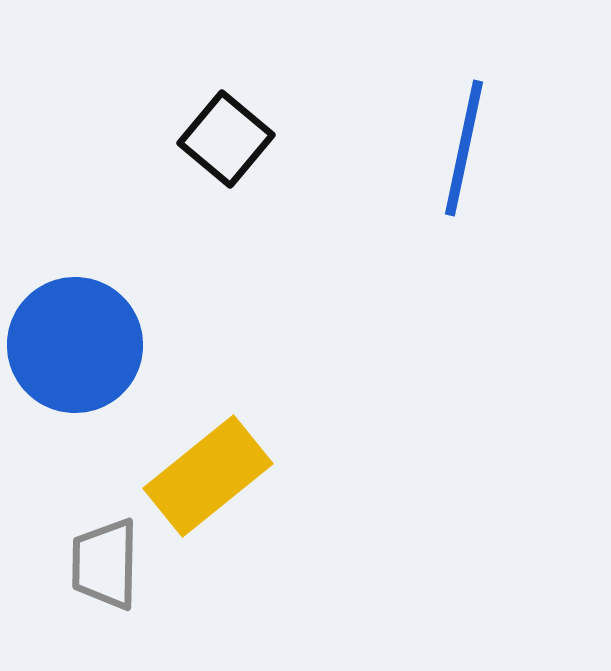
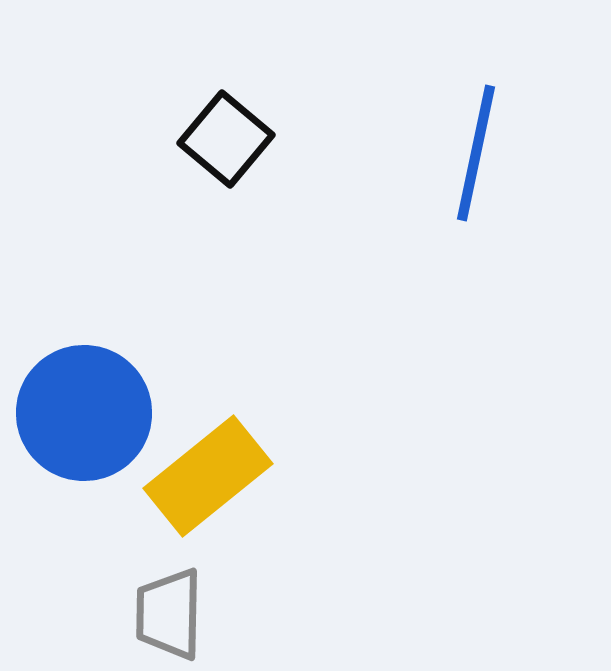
blue line: moved 12 px right, 5 px down
blue circle: moved 9 px right, 68 px down
gray trapezoid: moved 64 px right, 50 px down
